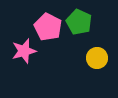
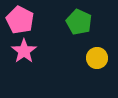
pink pentagon: moved 28 px left, 7 px up
pink star: rotated 20 degrees counterclockwise
